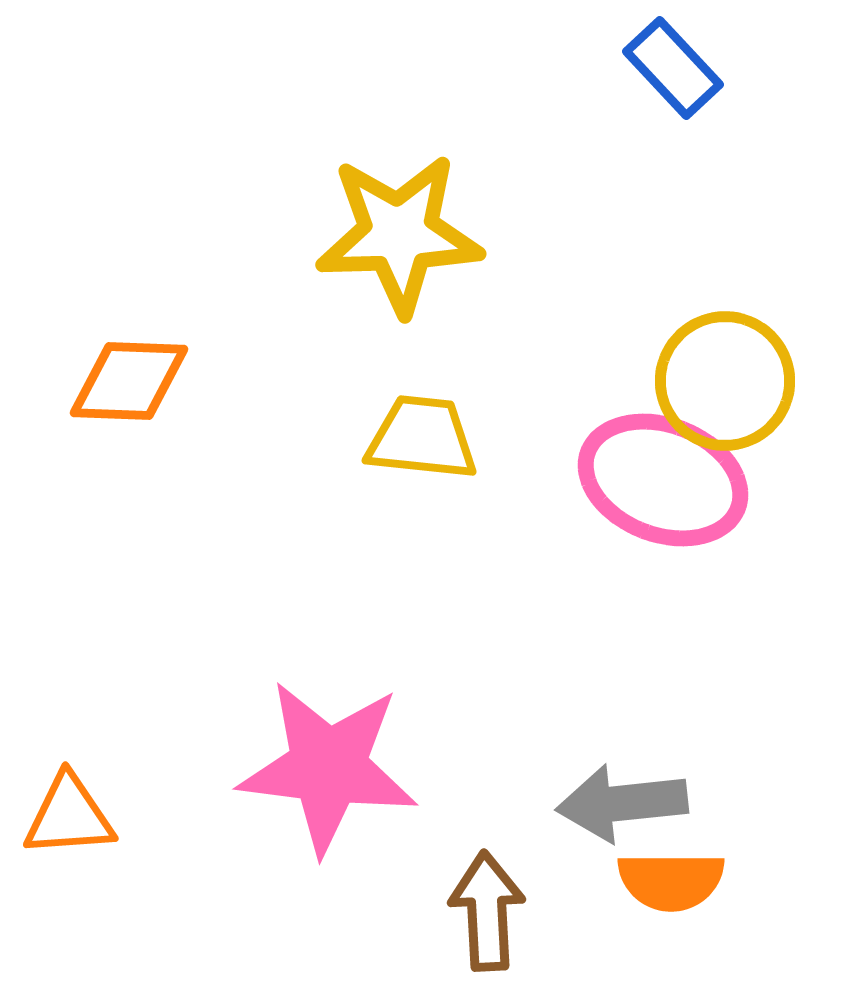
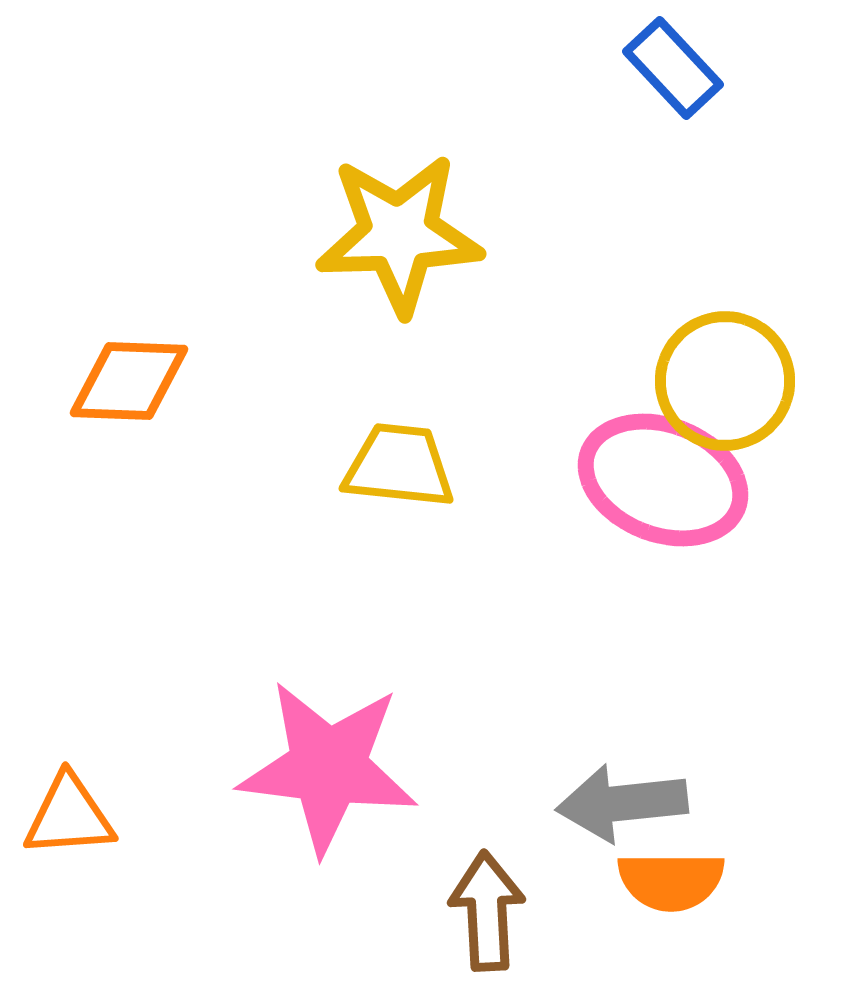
yellow trapezoid: moved 23 px left, 28 px down
